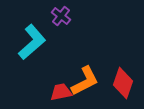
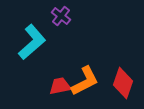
red trapezoid: moved 1 px left, 6 px up
